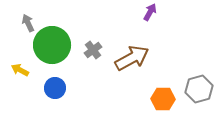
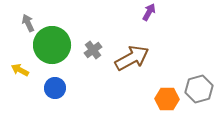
purple arrow: moved 1 px left
orange hexagon: moved 4 px right
